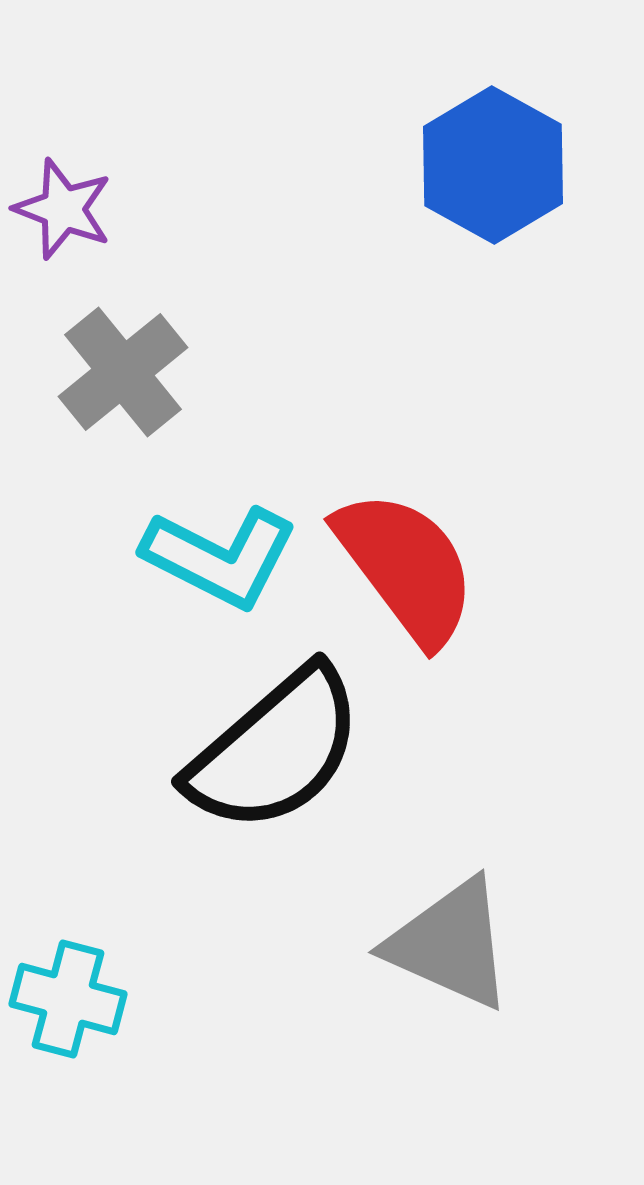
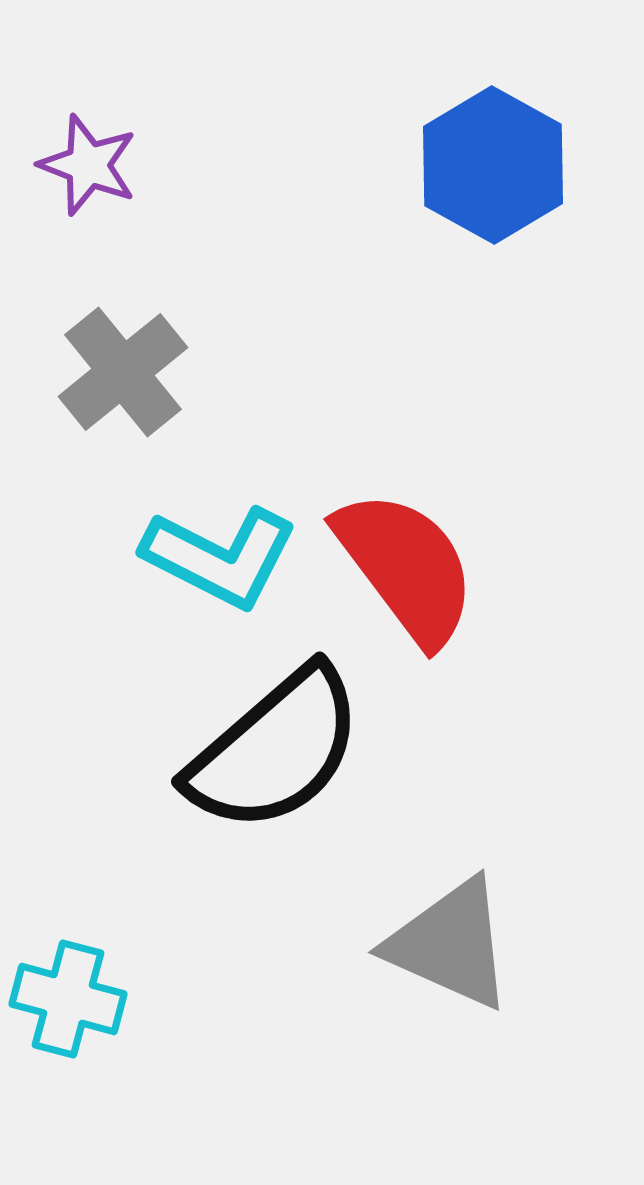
purple star: moved 25 px right, 44 px up
